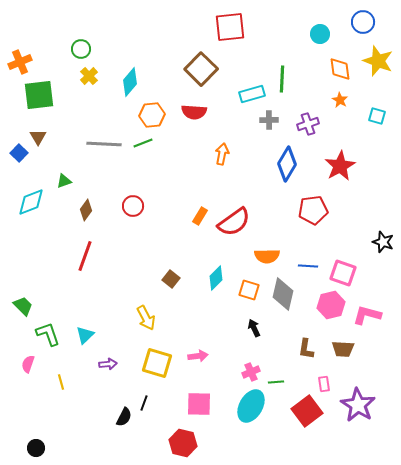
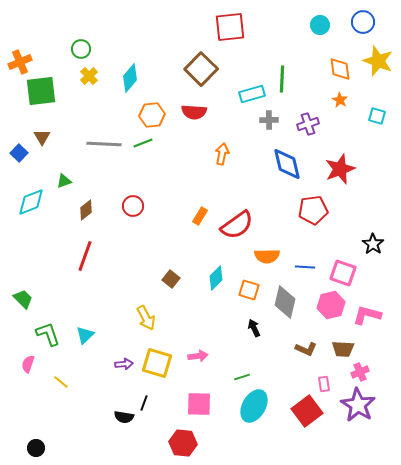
cyan circle at (320, 34): moved 9 px up
cyan diamond at (130, 82): moved 4 px up
green square at (39, 95): moved 2 px right, 4 px up
brown triangle at (38, 137): moved 4 px right
blue diamond at (287, 164): rotated 44 degrees counterclockwise
red star at (340, 166): moved 3 px down; rotated 8 degrees clockwise
brown diamond at (86, 210): rotated 15 degrees clockwise
red semicircle at (234, 222): moved 3 px right, 3 px down
black star at (383, 242): moved 10 px left, 2 px down; rotated 15 degrees clockwise
blue line at (308, 266): moved 3 px left, 1 px down
gray diamond at (283, 294): moved 2 px right, 8 px down
green trapezoid at (23, 306): moved 7 px up
brown L-shape at (306, 349): rotated 75 degrees counterclockwise
purple arrow at (108, 364): moved 16 px right
pink cross at (251, 372): moved 109 px right
yellow line at (61, 382): rotated 35 degrees counterclockwise
green line at (276, 382): moved 34 px left, 5 px up; rotated 14 degrees counterclockwise
cyan ellipse at (251, 406): moved 3 px right
black semicircle at (124, 417): rotated 72 degrees clockwise
red hexagon at (183, 443): rotated 8 degrees counterclockwise
